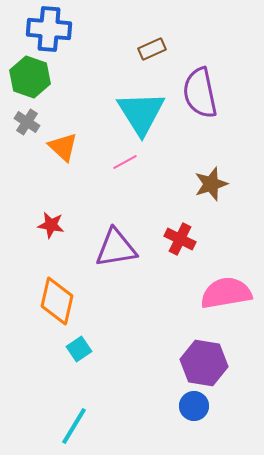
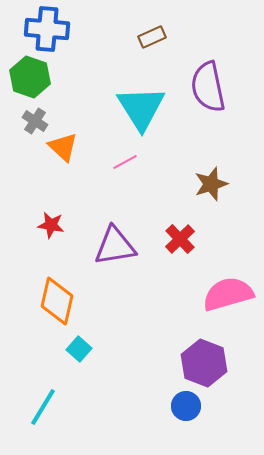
blue cross: moved 2 px left
brown rectangle: moved 12 px up
purple semicircle: moved 8 px right, 6 px up
cyan triangle: moved 5 px up
gray cross: moved 8 px right, 1 px up
red cross: rotated 20 degrees clockwise
purple triangle: moved 1 px left, 2 px up
pink semicircle: moved 2 px right, 1 px down; rotated 6 degrees counterclockwise
cyan square: rotated 15 degrees counterclockwise
purple hexagon: rotated 12 degrees clockwise
blue circle: moved 8 px left
cyan line: moved 31 px left, 19 px up
